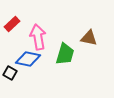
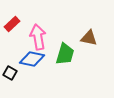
blue diamond: moved 4 px right
